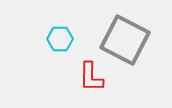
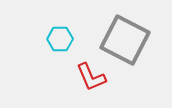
red L-shape: rotated 24 degrees counterclockwise
